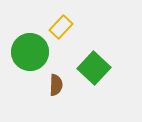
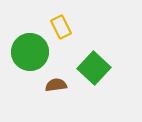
yellow rectangle: rotated 70 degrees counterclockwise
brown semicircle: rotated 100 degrees counterclockwise
